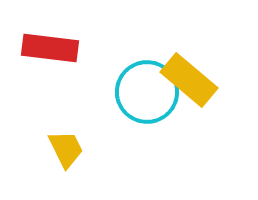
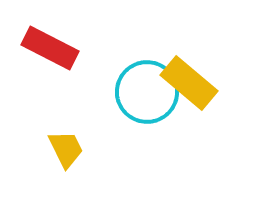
red rectangle: rotated 20 degrees clockwise
yellow rectangle: moved 3 px down
